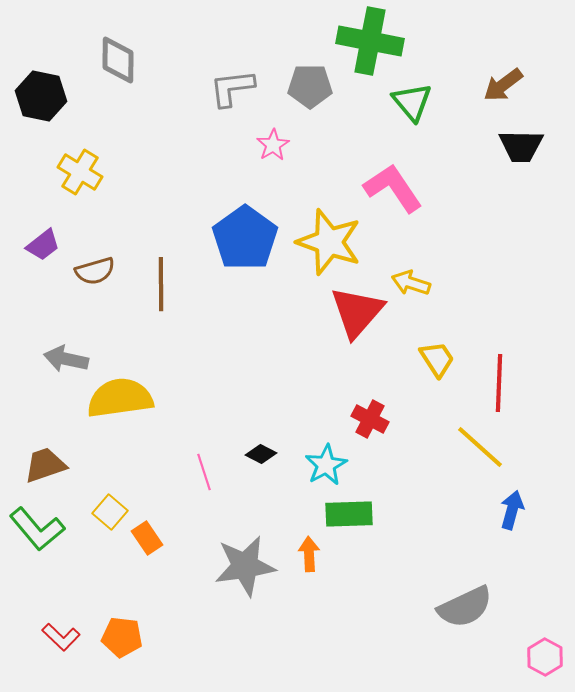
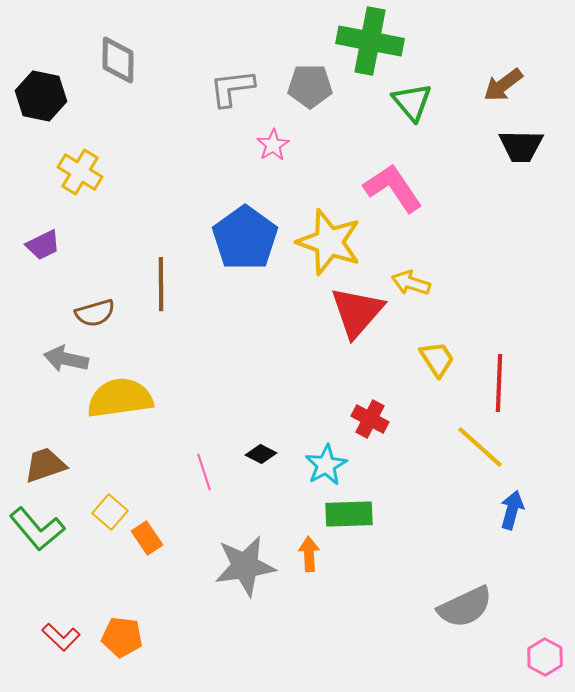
purple trapezoid: rotated 12 degrees clockwise
brown semicircle: moved 42 px down
